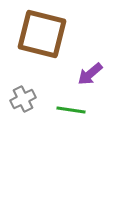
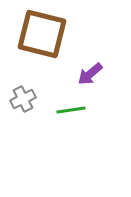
green line: rotated 16 degrees counterclockwise
